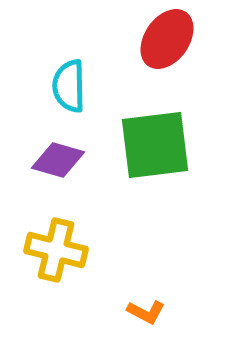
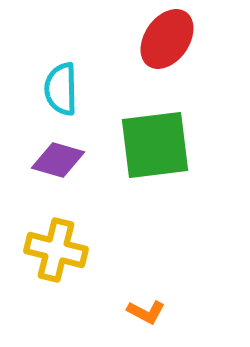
cyan semicircle: moved 8 px left, 3 px down
